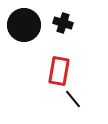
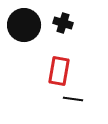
black line: rotated 42 degrees counterclockwise
